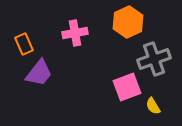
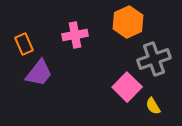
pink cross: moved 2 px down
pink square: rotated 24 degrees counterclockwise
